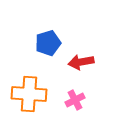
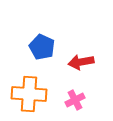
blue pentagon: moved 6 px left, 4 px down; rotated 30 degrees counterclockwise
